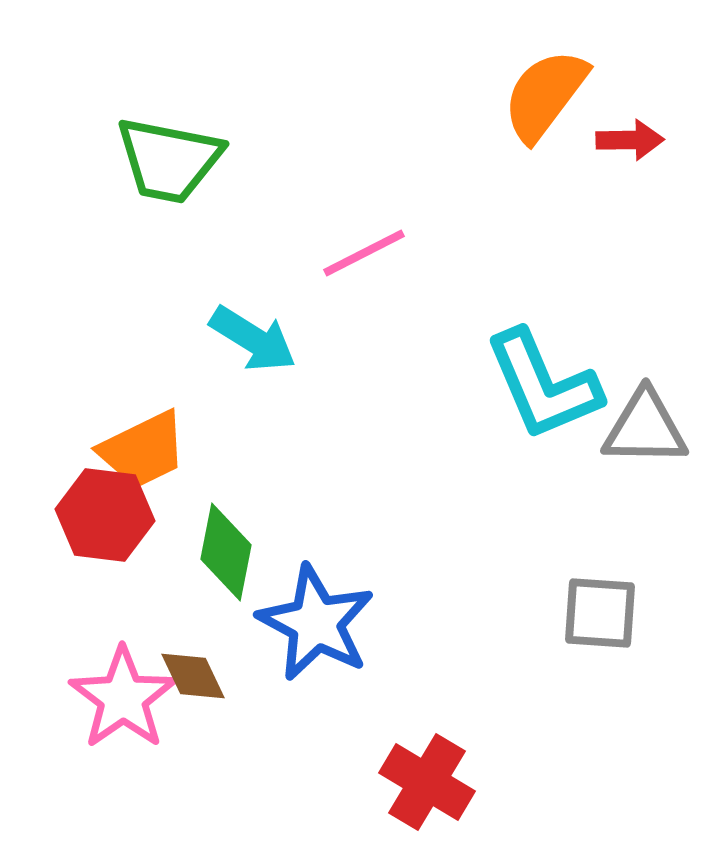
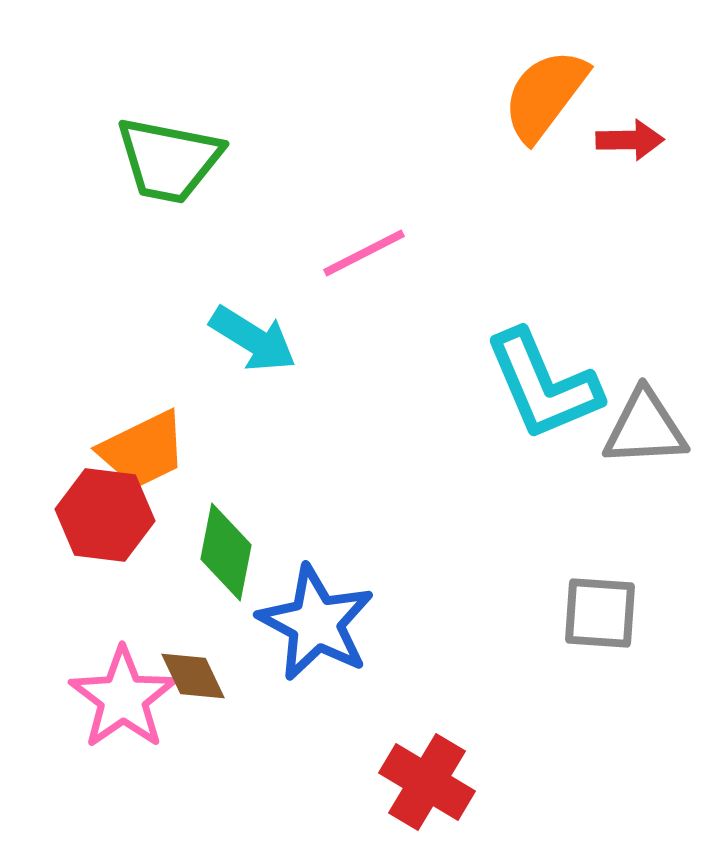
gray triangle: rotated 4 degrees counterclockwise
